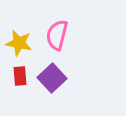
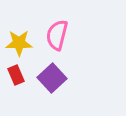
yellow star: rotated 12 degrees counterclockwise
red rectangle: moved 4 px left, 1 px up; rotated 18 degrees counterclockwise
